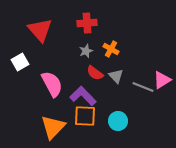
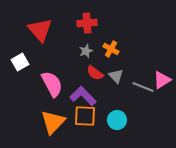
cyan circle: moved 1 px left, 1 px up
orange triangle: moved 5 px up
